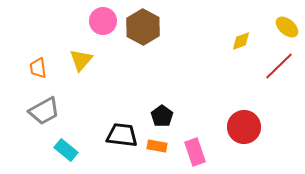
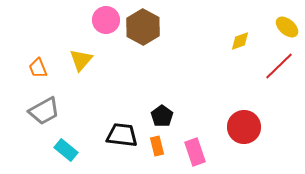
pink circle: moved 3 px right, 1 px up
yellow diamond: moved 1 px left
orange trapezoid: rotated 15 degrees counterclockwise
orange rectangle: rotated 66 degrees clockwise
